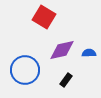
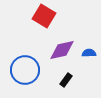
red square: moved 1 px up
